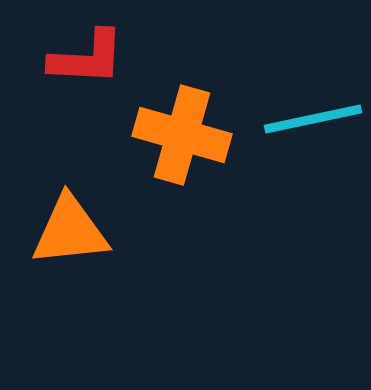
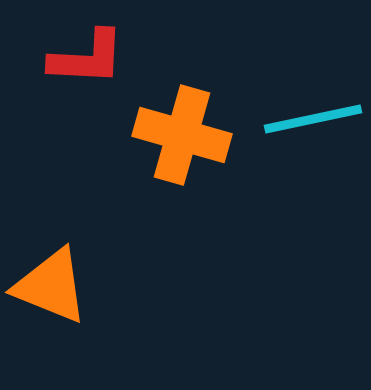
orange triangle: moved 19 px left, 55 px down; rotated 28 degrees clockwise
